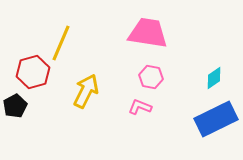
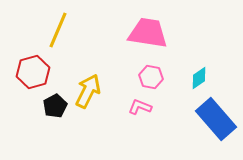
yellow line: moved 3 px left, 13 px up
cyan diamond: moved 15 px left
yellow arrow: moved 2 px right
black pentagon: moved 40 px right
blue rectangle: rotated 75 degrees clockwise
